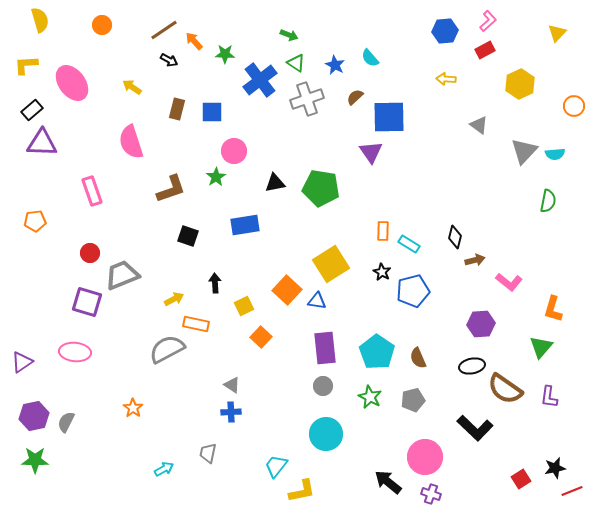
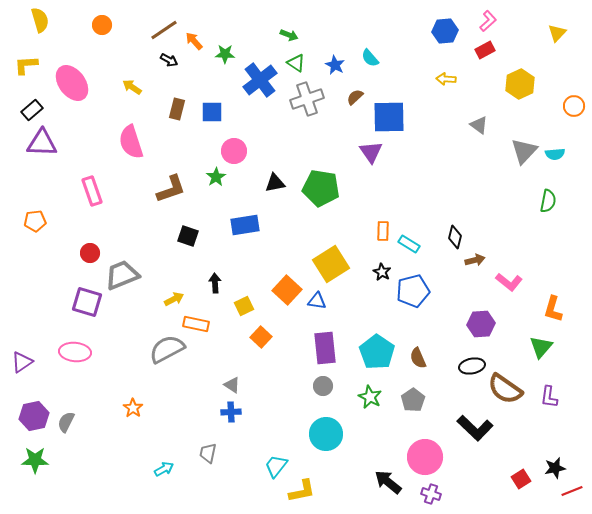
gray pentagon at (413, 400): rotated 20 degrees counterclockwise
